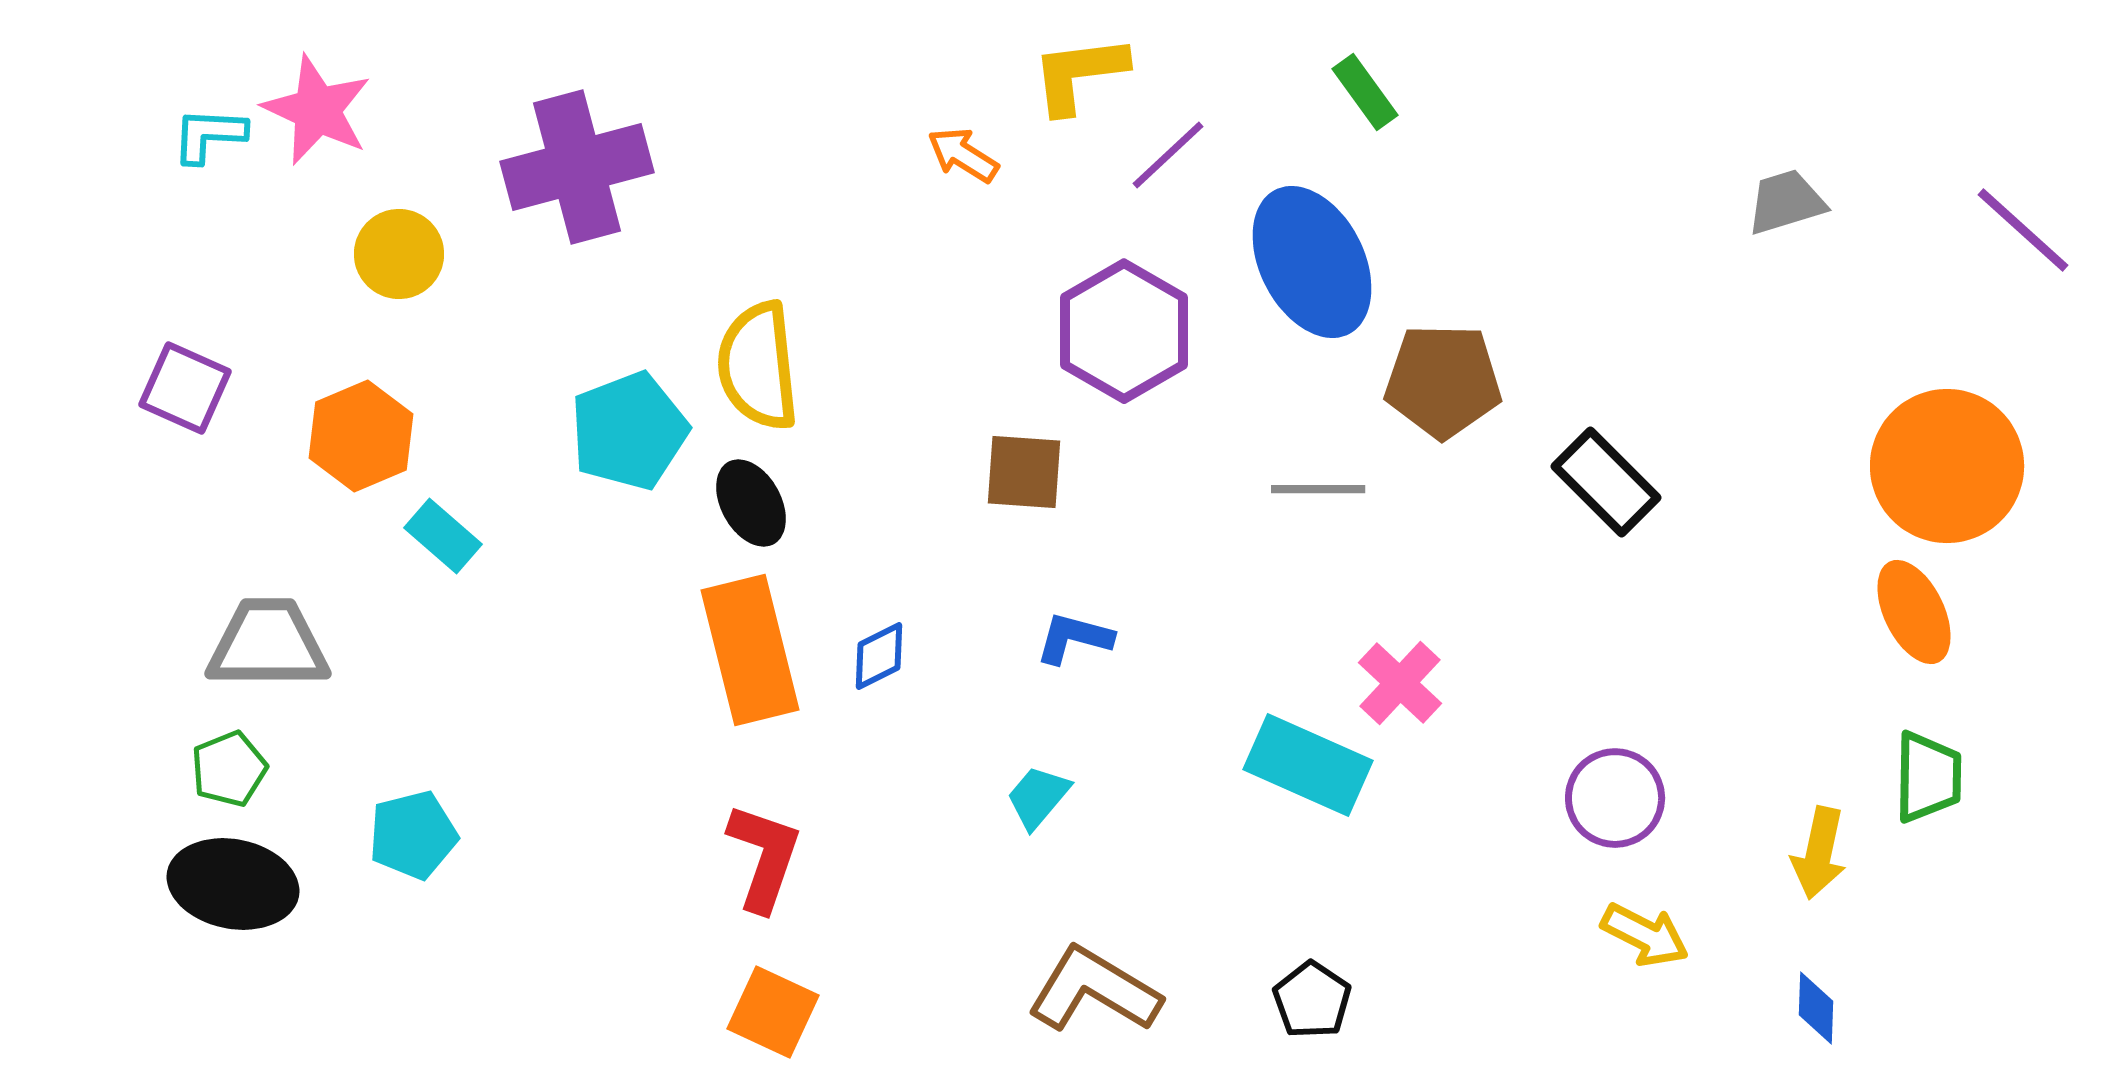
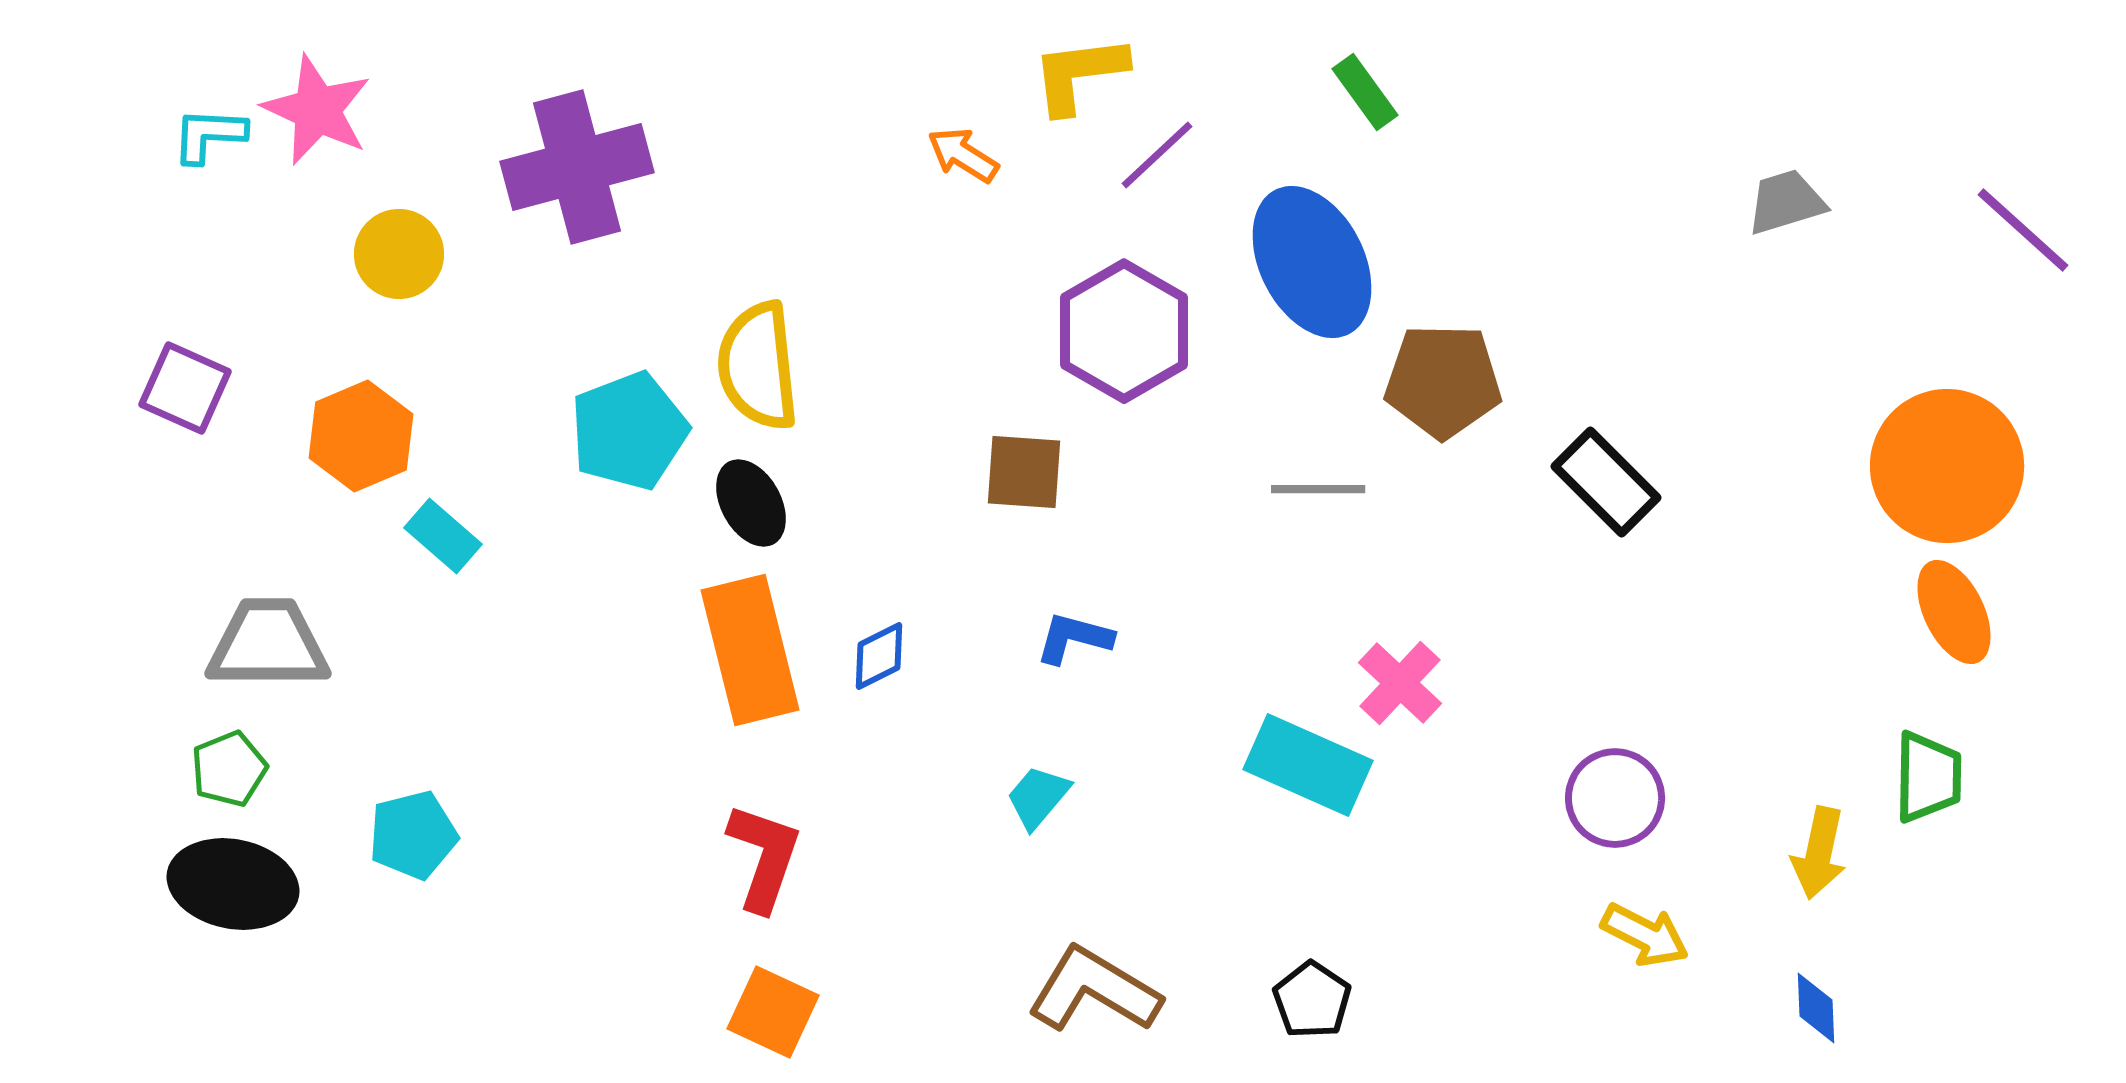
purple line at (1168, 155): moved 11 px left
orange ellipse at (1914, 612): moved 40 px right
blue diamond at (1816, 1008): rotated 4 degrees counterclockwise
